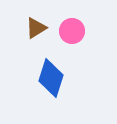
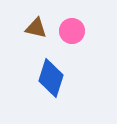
brown triangle: rotated 45 degrees clockwise
